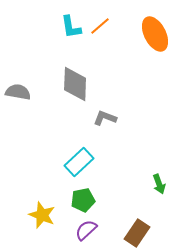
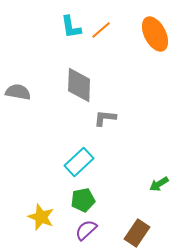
orange line: moved 1 px right, 4 px down
gray diamond: moved 4 px right, 1 px down
gray L-shape: rotated 15 degrees counterclockwise
green arrow: rotated 78 degrees clockwise
yellow star: moved 1 px left, 2 px down
